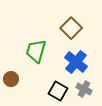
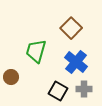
brown circle: moved 2 px up
gray cross: rotated 28 degrees counterclockwise
